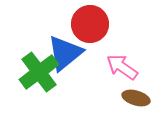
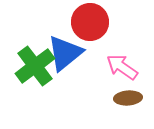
red circle: moved 2 px up
green cross: moved 4 px left, 6 px up
brown ellipse: moved 8 px left; rotated 20 degrees counterclockwise
